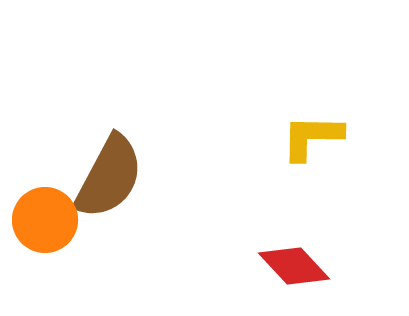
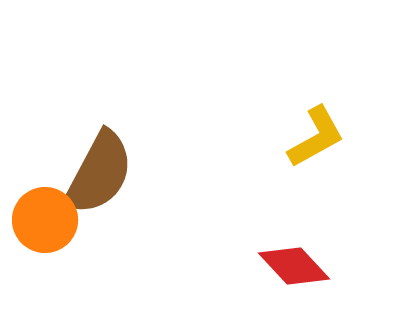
yellow L-shape: moved 4 px right; rotated 150 degrees clockwise
brown semicircle: moved 10 px left, 4 px up
